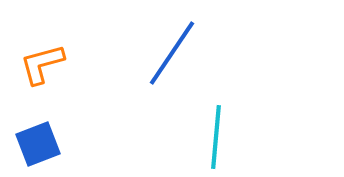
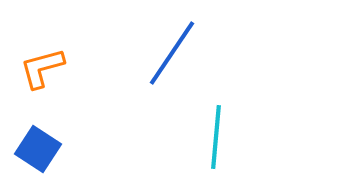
orange L-shape: moved 4 px down
blue square: moved 5 px down; rotated 36 degrees counterclockwise
